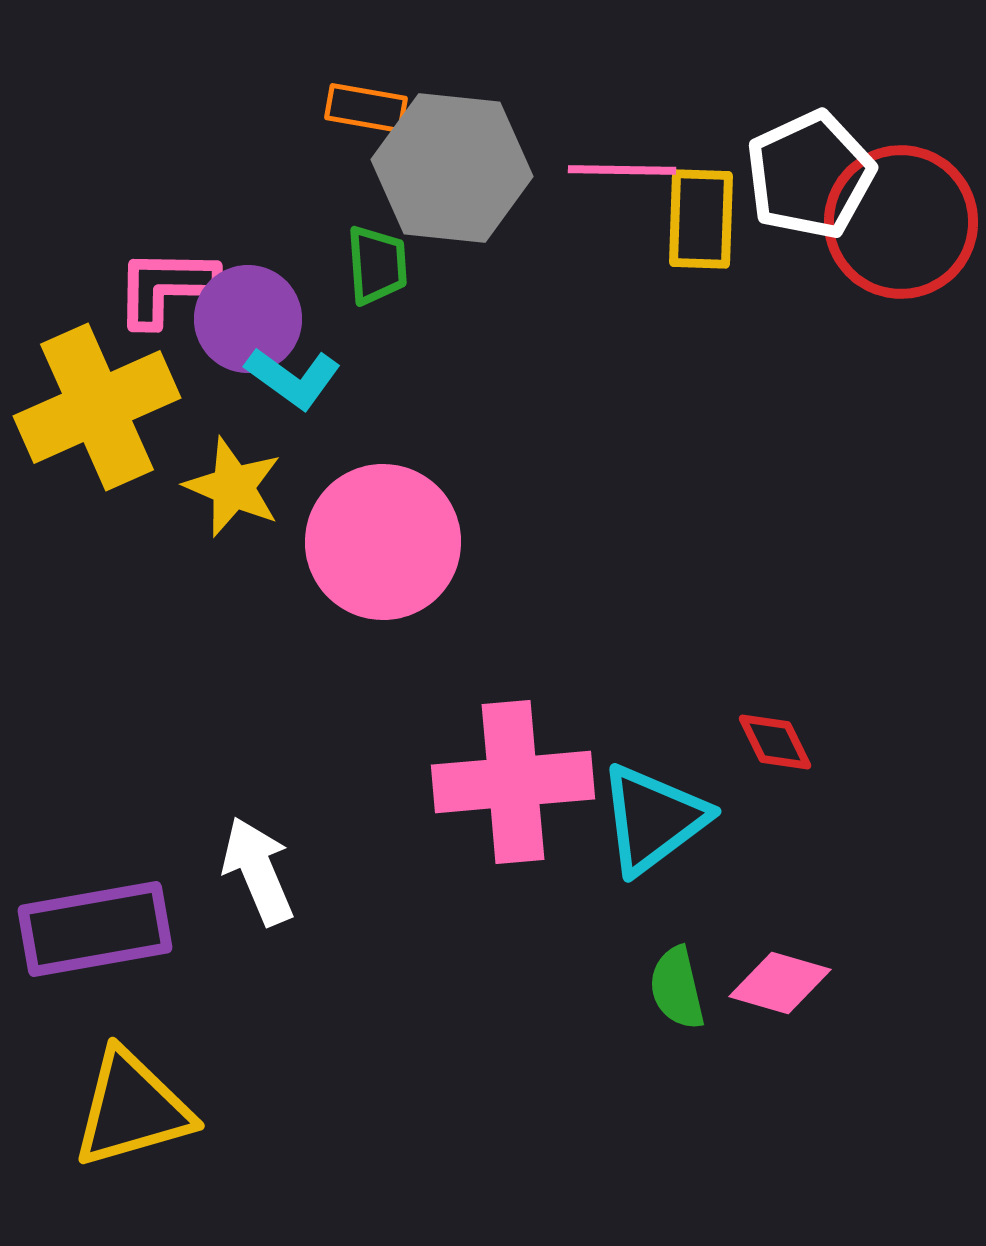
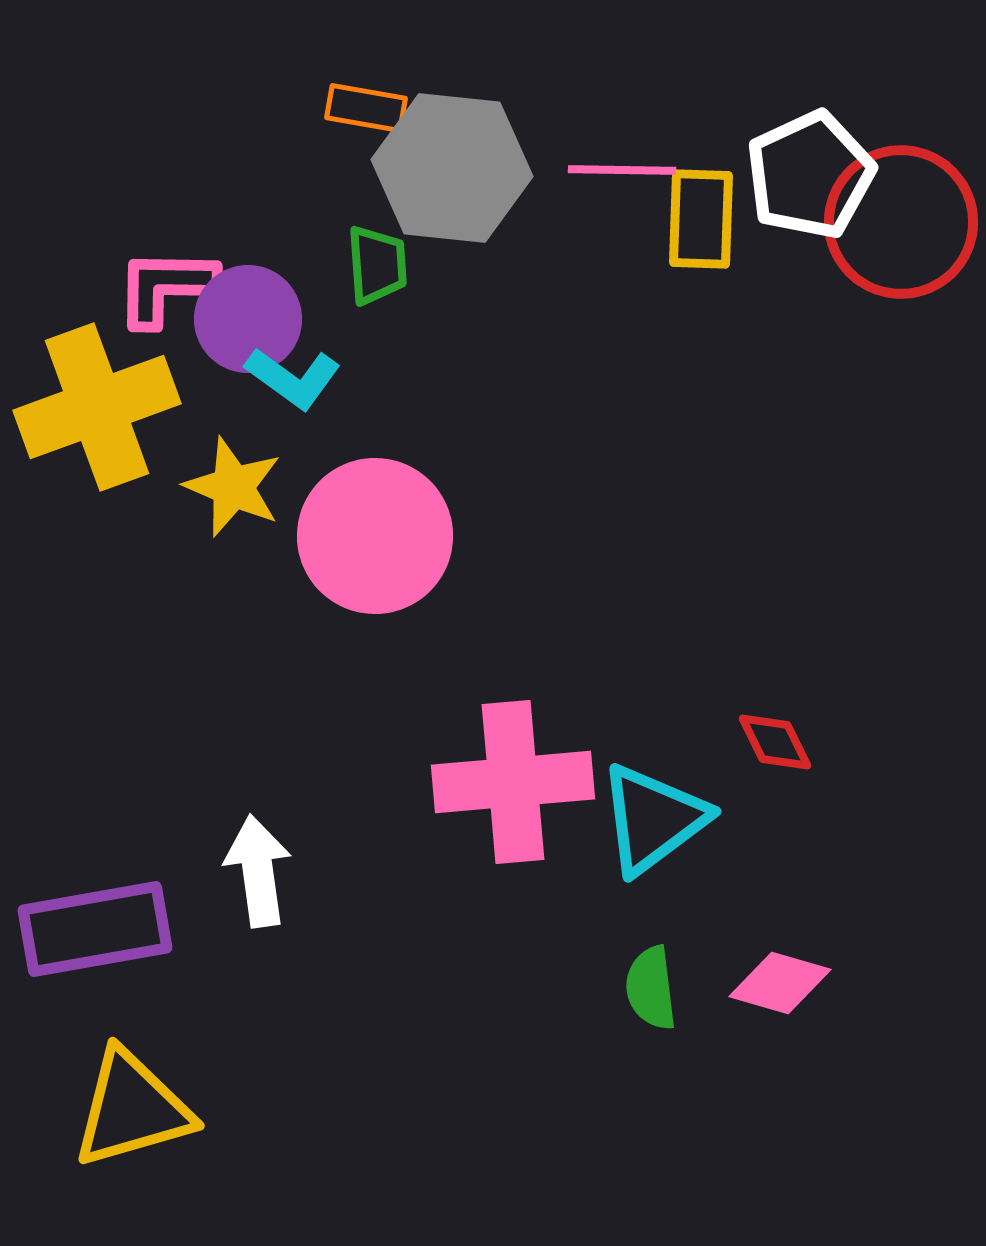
yellow cross: rotated 4 degrees clockwise
pink circle: moved 8 px left, 6 px up
white arrow: rotated 15 degrees clockwise
green semicircle: moved 26 px left; rotated 6 degrees clockwise
